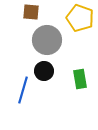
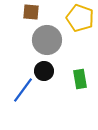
blue line: rotated 20 degrees clockwise
